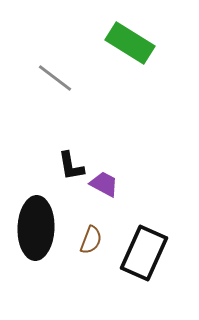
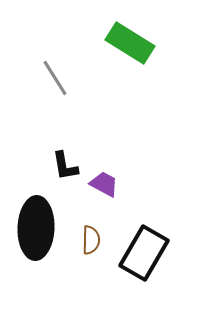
gray line: rotated 21 degrees clockwise
black L-shape: moved 6 px left
brown semicircle: rotated 20 degrees counterclockwise
black rectangle: rotated 6 degrees clockwise
